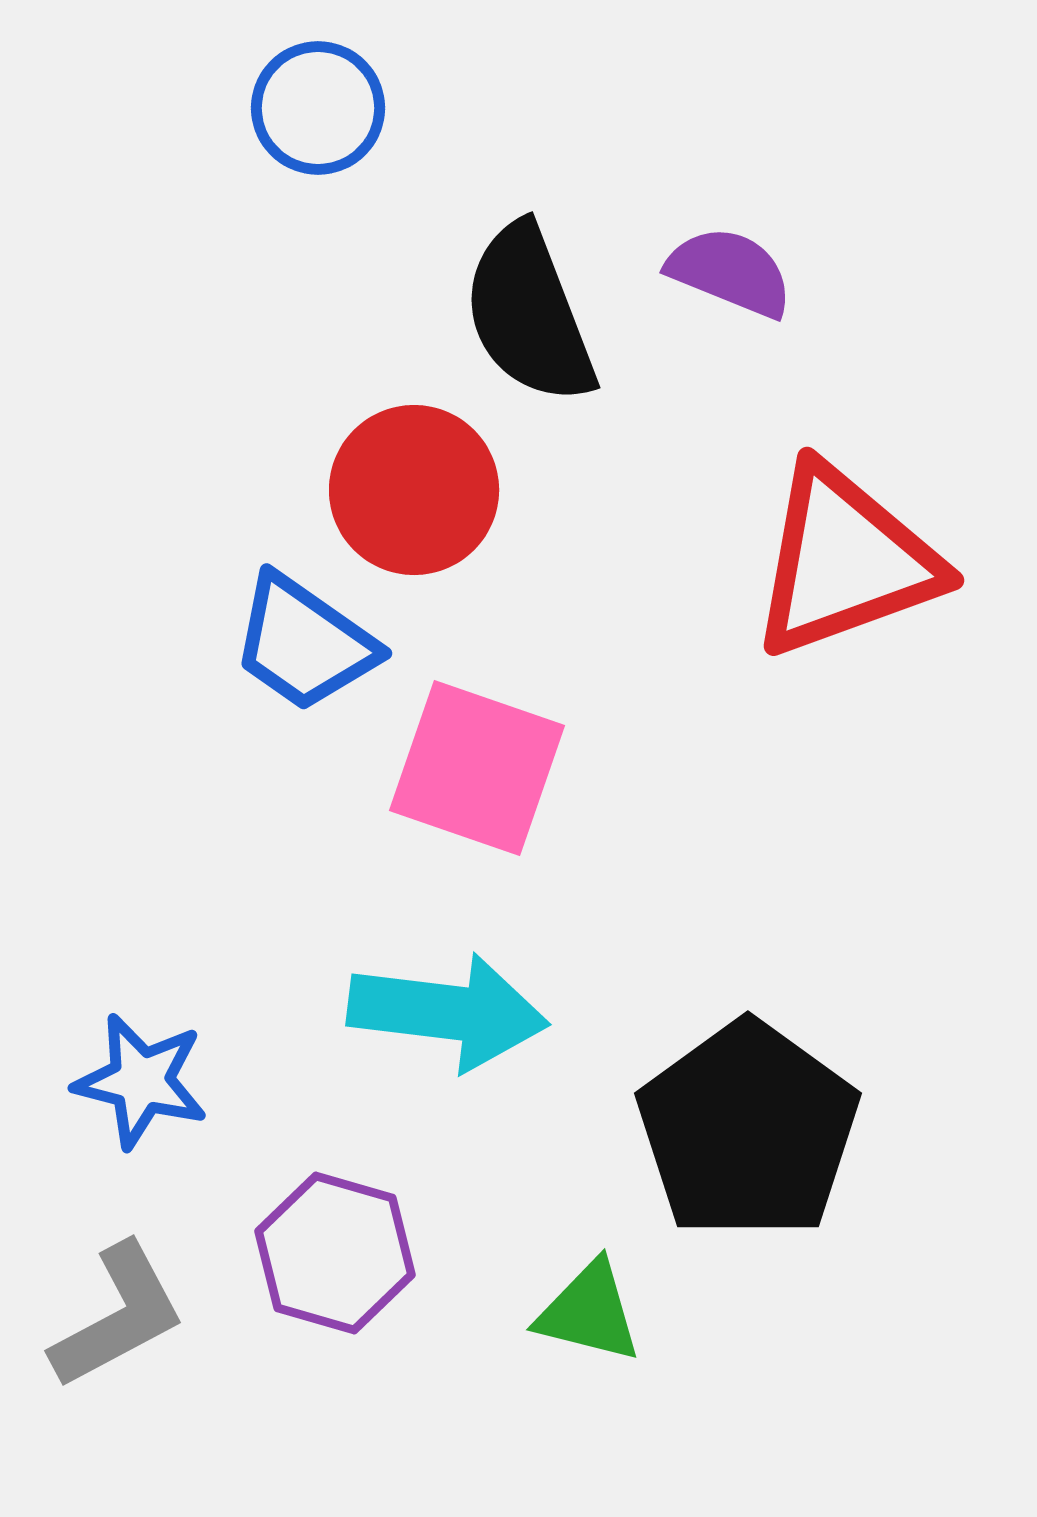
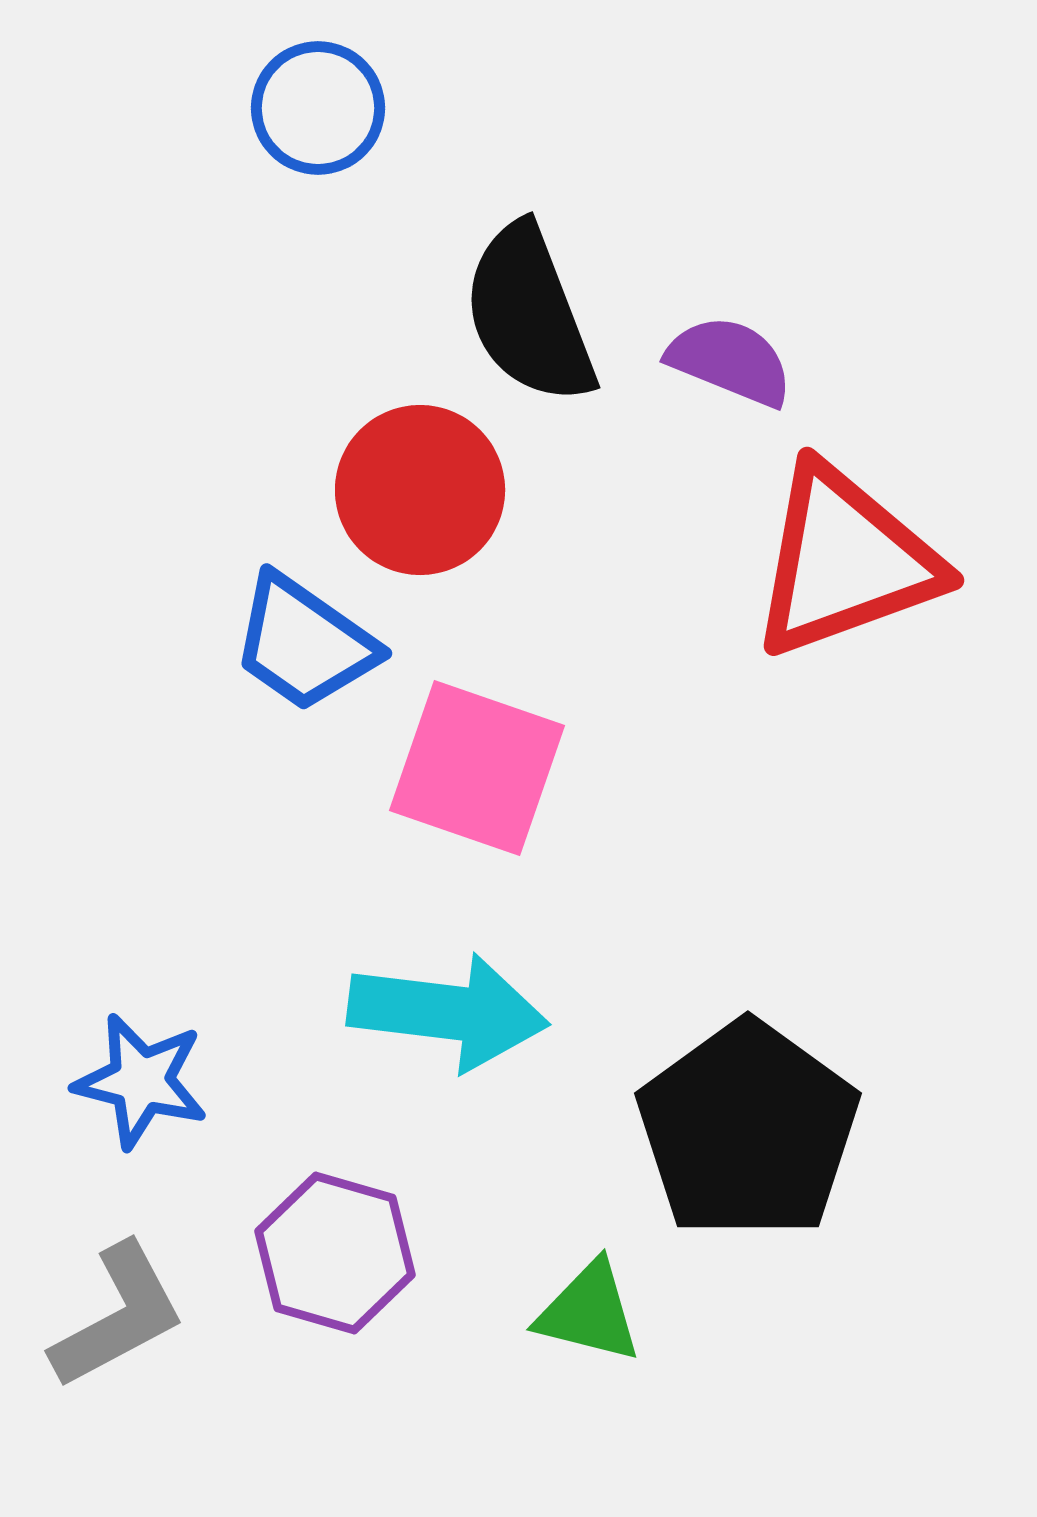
purple semicircle: moved 89 px down
red circle: moved 6 px right
